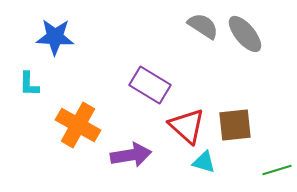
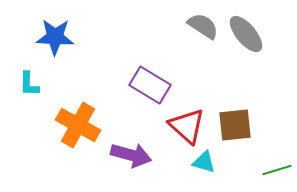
gray ellipse: moved 1 px right
purple arrow: rotated 24 degrees clockwise
